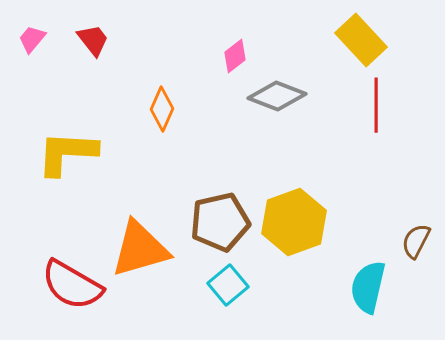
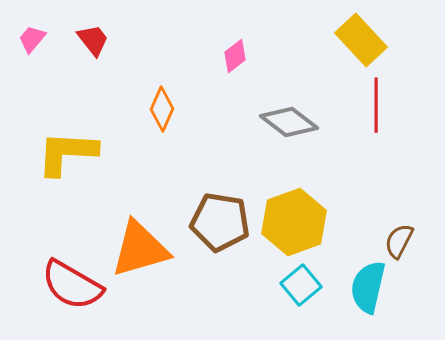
gray diamond: moved 12 px right, 26 px down; rotated 16 degrees clockwise
brown pentagon: rotated 22 degrees clockwise
brown semicircle: moved 17 px left
cyan square: moved 73 px right
